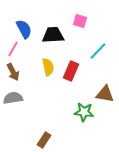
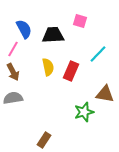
cyan line: moved 3 px down
green star: rotated 24 degrees counterclockwise
